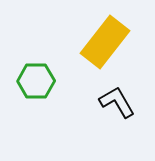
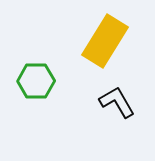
yellow rectangle: moved 1 px up; rotated 6 degrees counterclockwise
